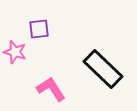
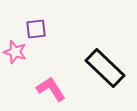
purple square: moved 3 px left
black rectangle: moved 2 px right, 1 px up
